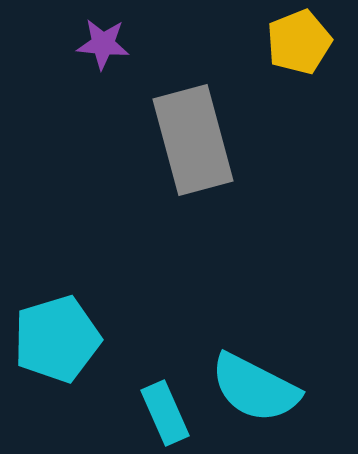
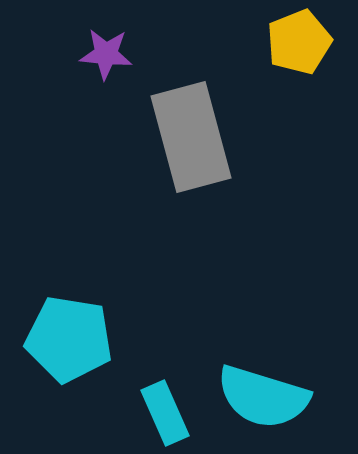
purple star: moved 3 px right, 10 px down
gray rectangle: moved 2 px left, 3 px up
cyan pentagon: moved 12 px right; rotated 26 degrees clockwise
cyan semicircle: moved 8 px right, 9 px down; rotated 10 degrees counterclockwise
